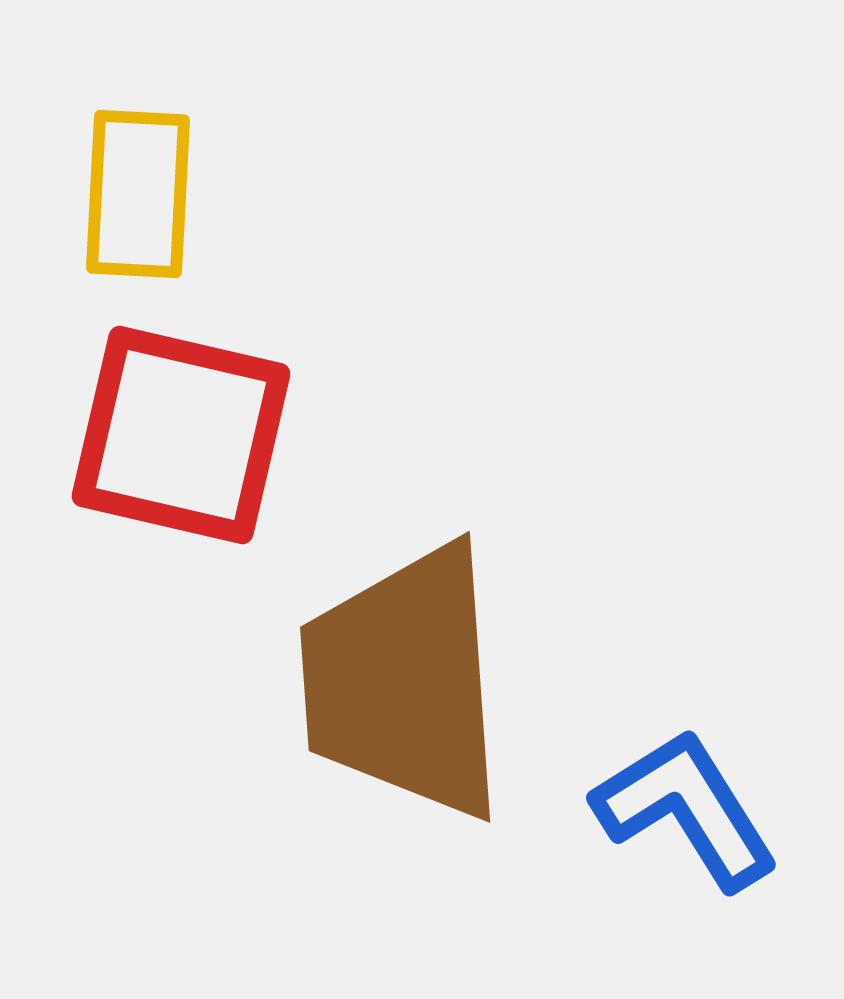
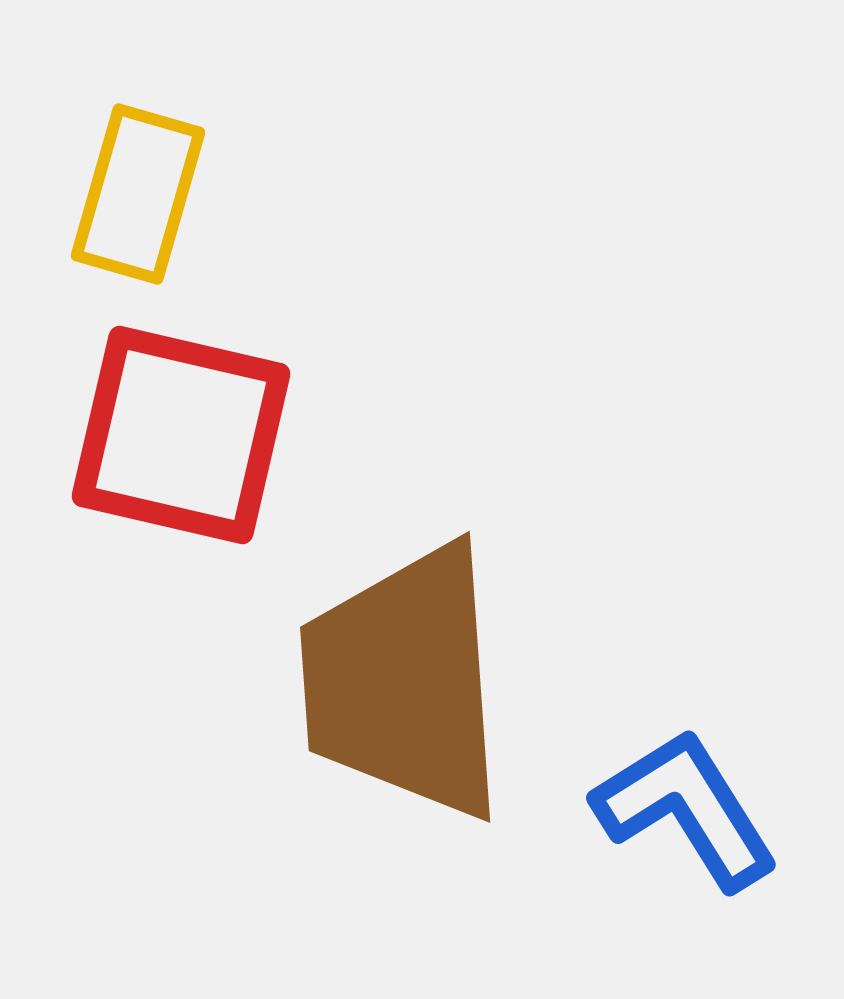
yellow rectangle: rotated 13 degrees clockwise
